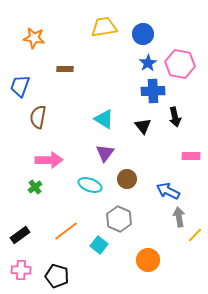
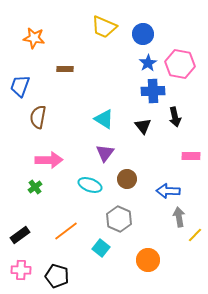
yellow trapezoid: rotated 148 degrees counterclockwise
blue arrow: rotated 25 degrees counterclockwise
cyan square: moved 2 px right, 3 px down
